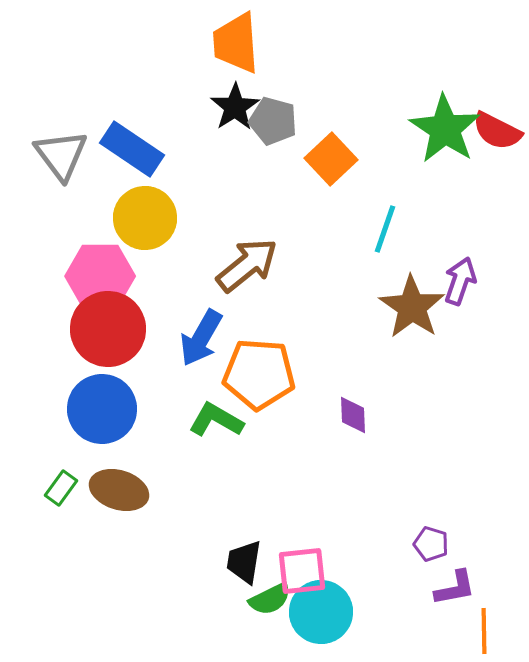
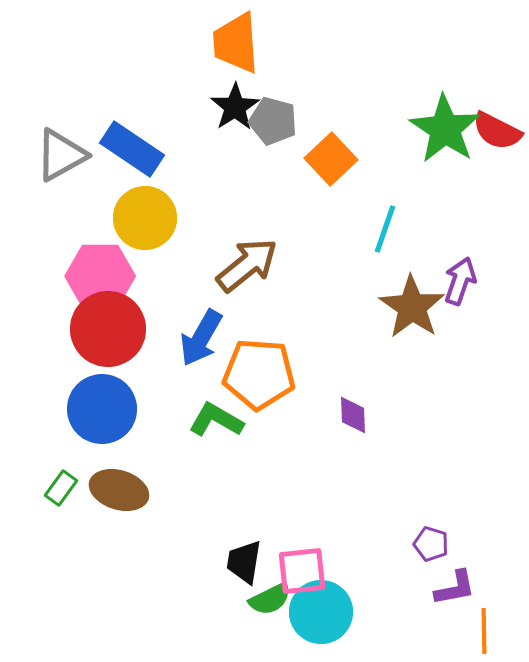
gray triangle: rotated 38 degrees clockwise
